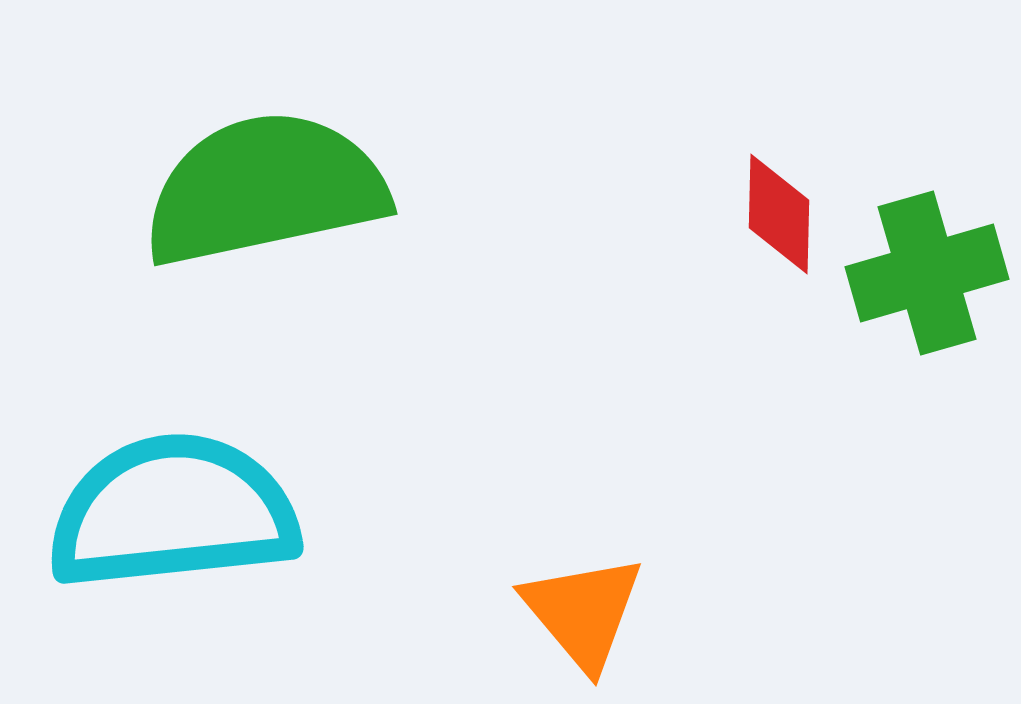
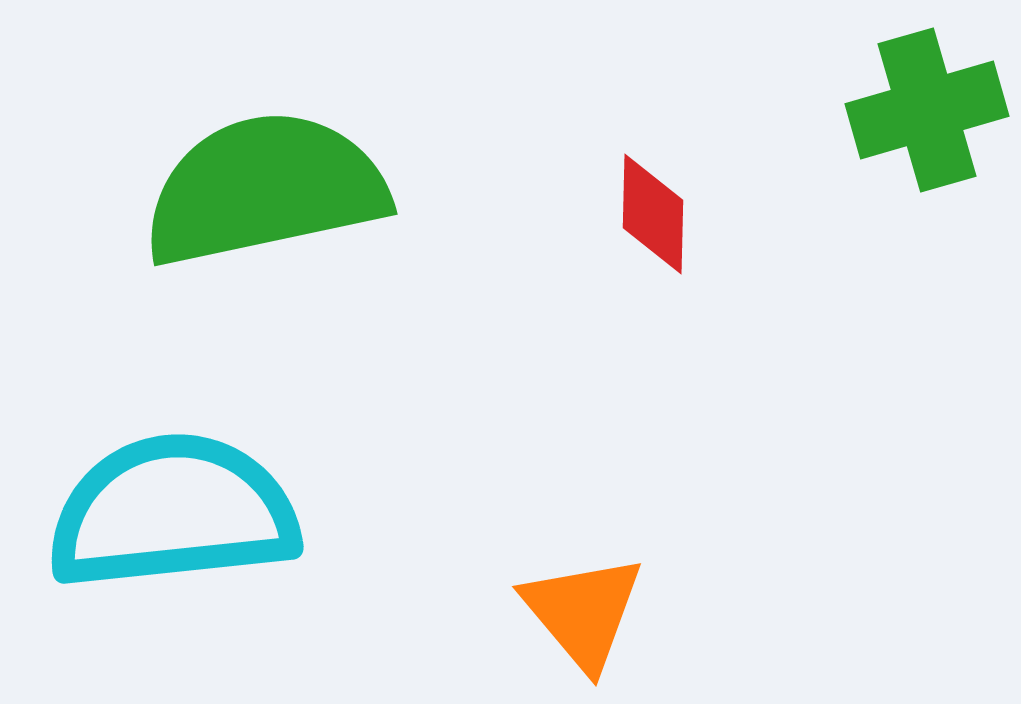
red diamond: moved 126 px left
green cross: moved 163 px up
